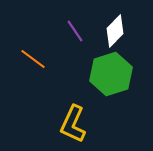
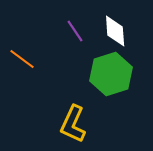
white diamond: rotated 48 degrees counterclockwise
orange line: moved 11 px left
